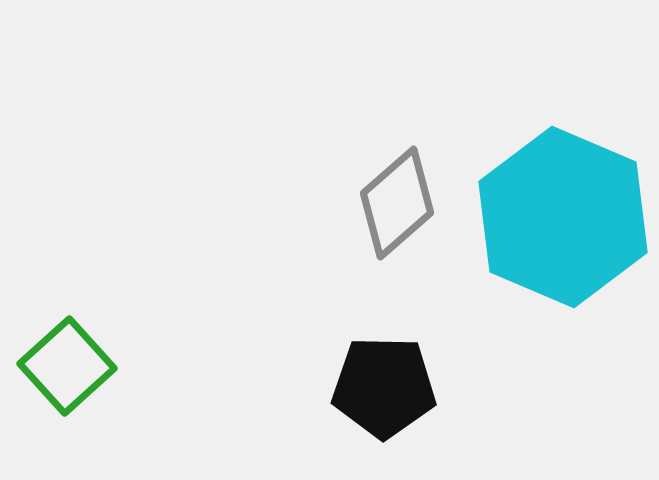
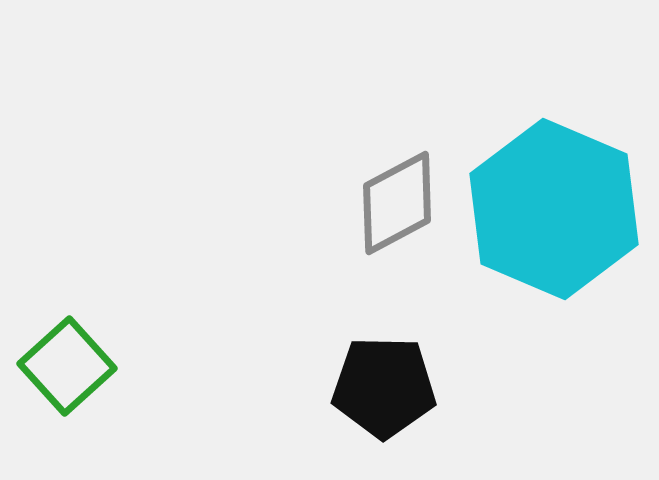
gray diamond: rotated 13 degrees clockwise
cyan hexagon: moved 9 px left, 8 px up
